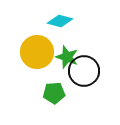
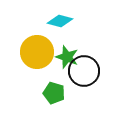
green pentagon: rotated 20 degrees clockwise
